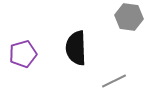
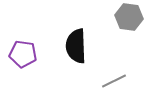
black semicircle: moved 2 px up
purple pentagon: rotated 24 degrees clockwise
